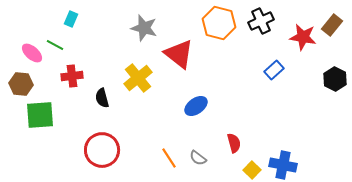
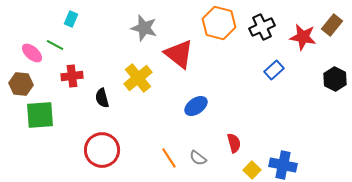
black cross: moved 1 px right, 6 px down
